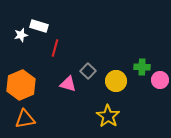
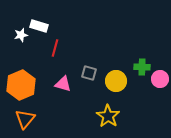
gray square: moved 1 px right, 2 px down; rotated 28 degrees counterclockwise
pink circle: moved 1 px up
pink triangle: moved 5 px left
orange triangle: rotated 40 degrees counterclockwise
